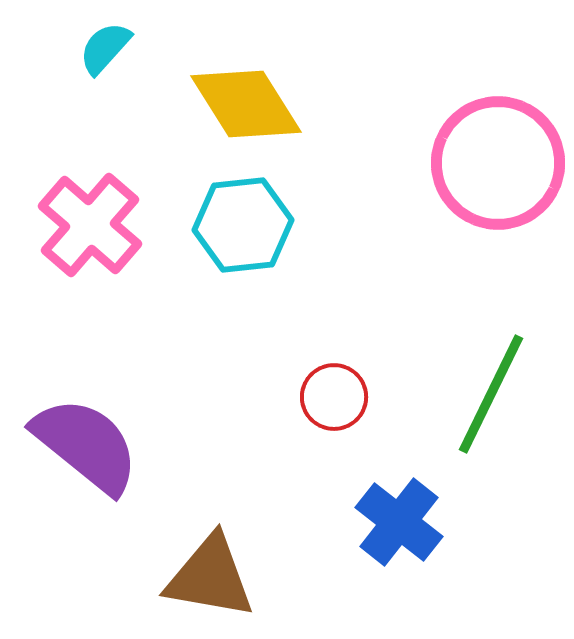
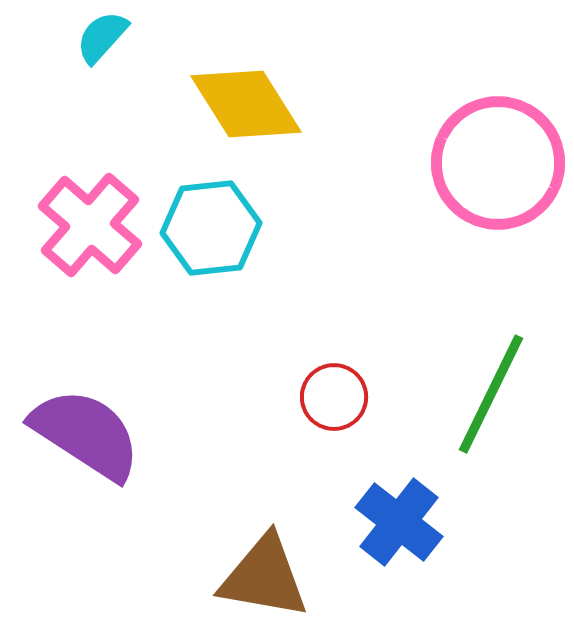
cyan semicircle: moved 3 px left, 11 px up
cyan hexagon: moved 32 px left, 3 px down
purple semicircle: moved 11 px up; rotated 6 degrees counterclockwise
brown triangle: moved 54 px right
